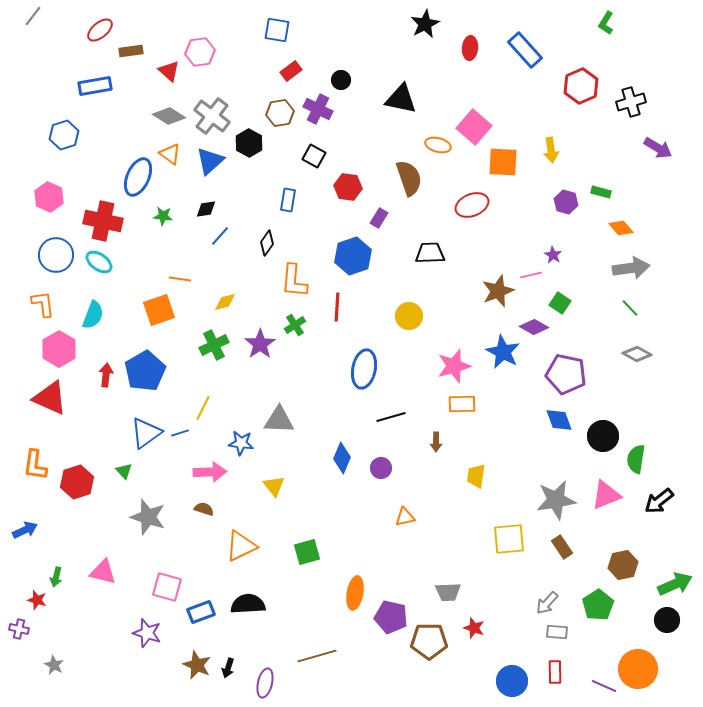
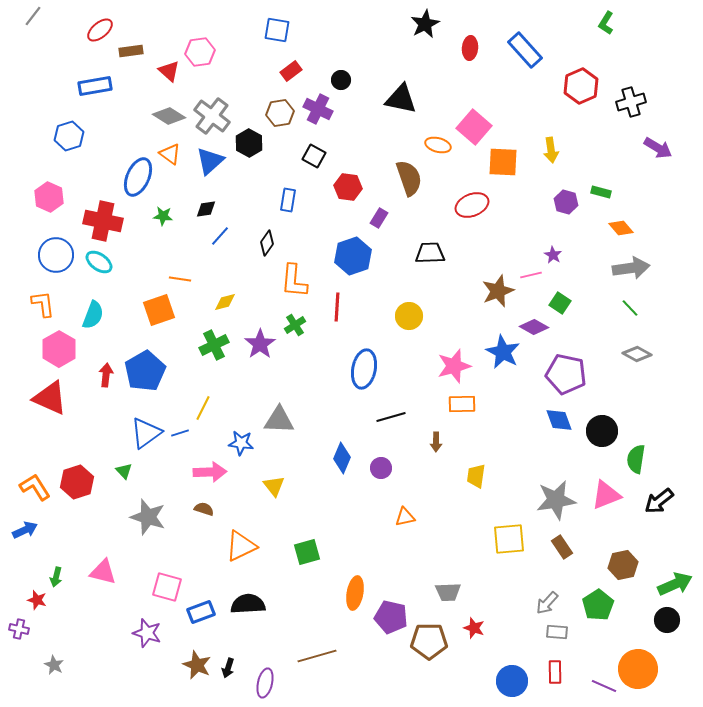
blue hexagon at (64, 135): moved 5 px right, 1 px down
black circle at (603, 436): moved 1 px left, 5 px up
orange L-shape at (35, 465): moved 22 px down; rotated 140 degrees clockwise
